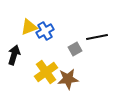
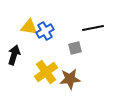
yellow triangle: rotated 30 degrees clockwise
black line: moved 4 px left, 9 px up
gray square: moved 1 px up; rotated 16 degrees clockwise
brown star: moved 2 px right
